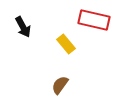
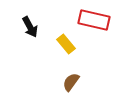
black arrow: moved 7 px right
brown semicircle: moved 11 px right, 3 px up
